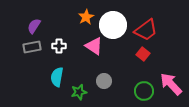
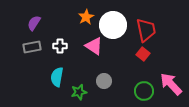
purple semicircle: moved 3 px up
red trapezoid: rotated 65 degrees counterclockwise
white cross: moved 1 px right
